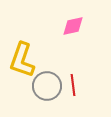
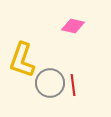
pink diamond: rotated 25 degrees clockwise
gray circle: moved 3 px right, 3 px up
